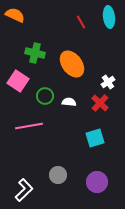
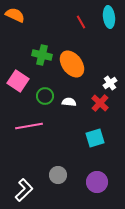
green cross: moved 7 px right, 2 px down
white cross: moved 2 px right, 1 px down
